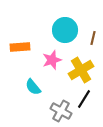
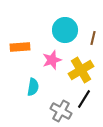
cyan semicircle: rotated 132 degrees counterclockwise
